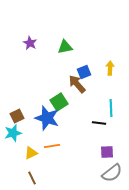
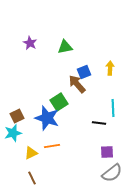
cyan line: moved 2 px right
